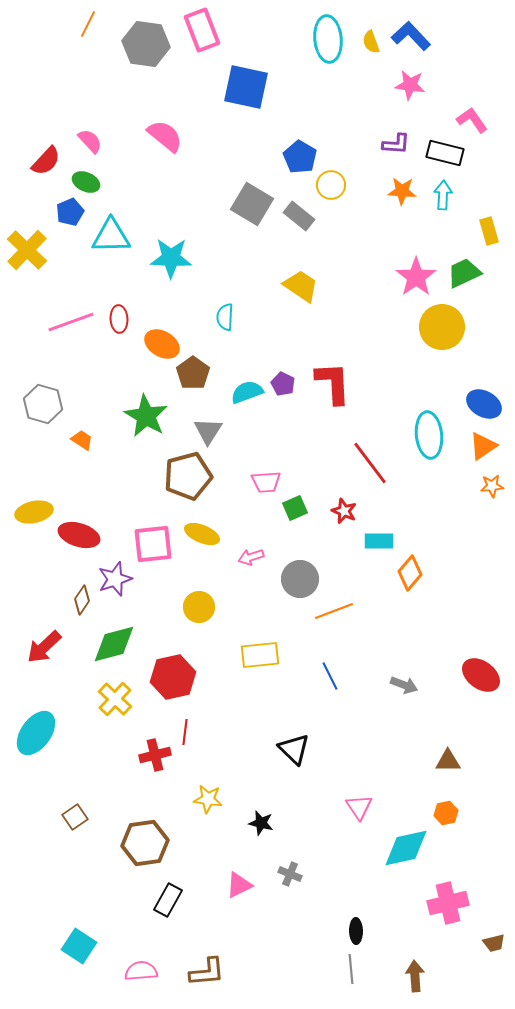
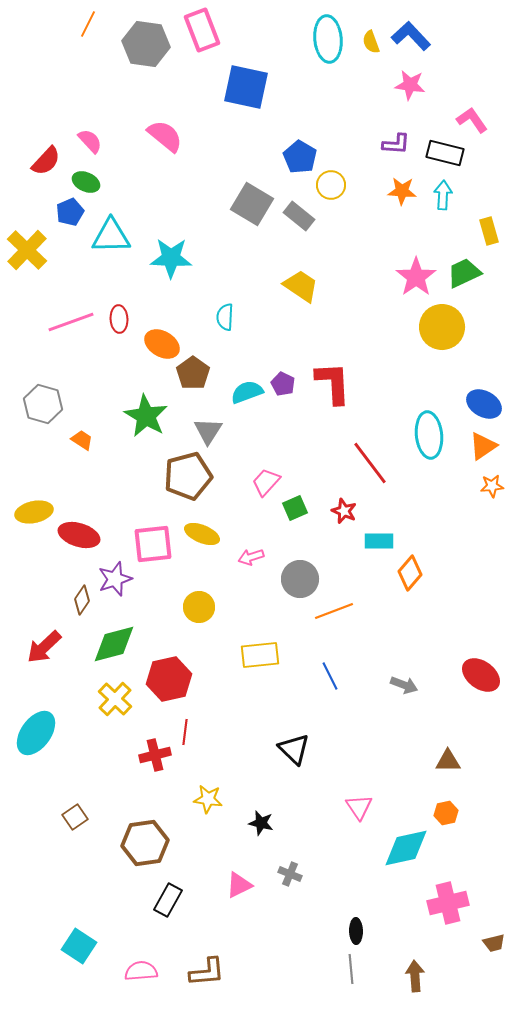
pink trapezoid at (266, 482): rotated 136 degrees clockwise
red hexagon at (173, 677): moved 4 px left, 2 px down
